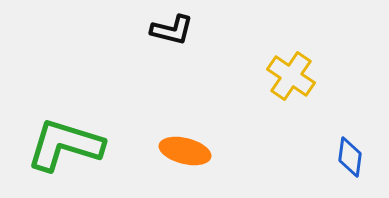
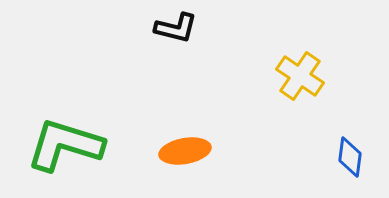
black L-shape: moved 4 px right, 2 px up
yellow cross: moved 9 px right
orange ellipse: rotated 24 degrees counterclockwise
